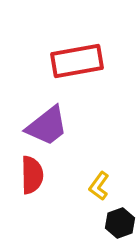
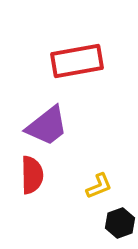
yellow L-shape: rotated 148 degrees counterclockwise
